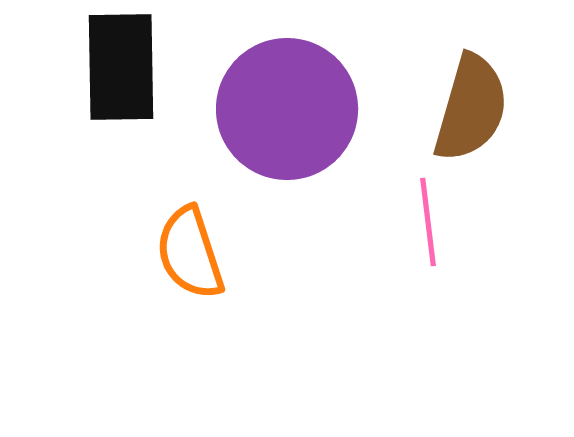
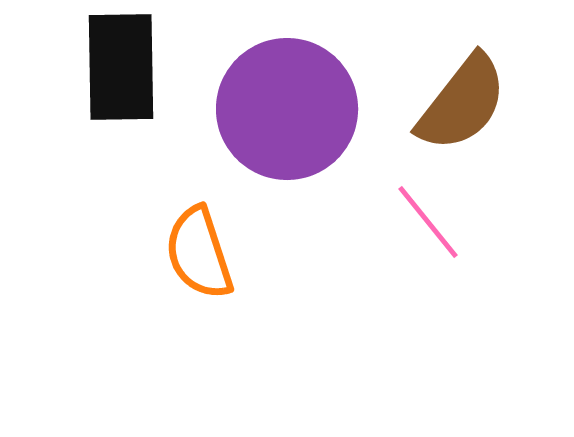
brown semicircle: moved 9 px left, 5 px up; rotated 22 degrees clockwise
pink line: rotated 32 degrees counterclockwise
orange semicircle: moved 9 px right
